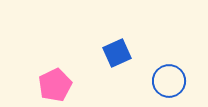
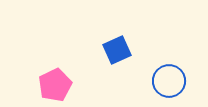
blue square: moved 3 px up
